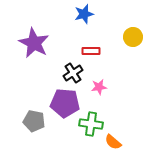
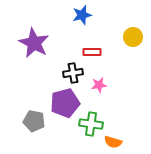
blue star: moved 2 px left, 1 px down
red rectangle: moved 1 px right, 1 px down
black cross: rotated 24 degrees clockwise
pink star: moved 2 px up
purple pentagon: rotated 20 degrees counterclockwise
orange semicircle: rotated 24 degrees counterclockwise
